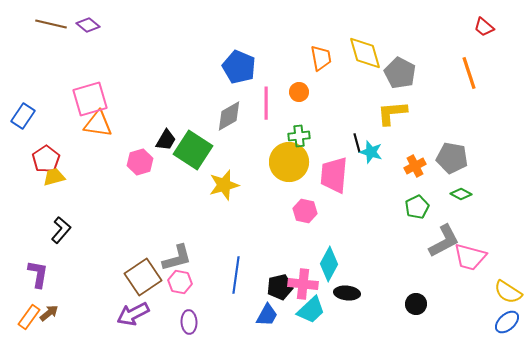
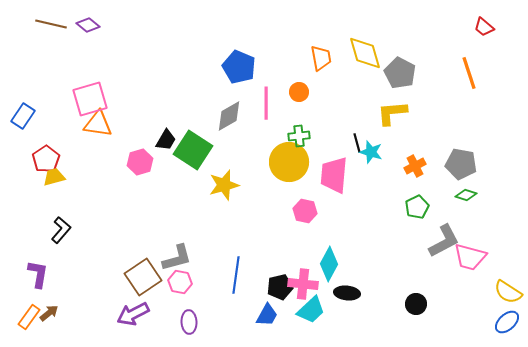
gray pentagon at (452, 158): moved 9 px right, 6 px down
green diamond at (461, 194): moved 5 px right, 1 px down; rotated 10 degrees counterclockwise
